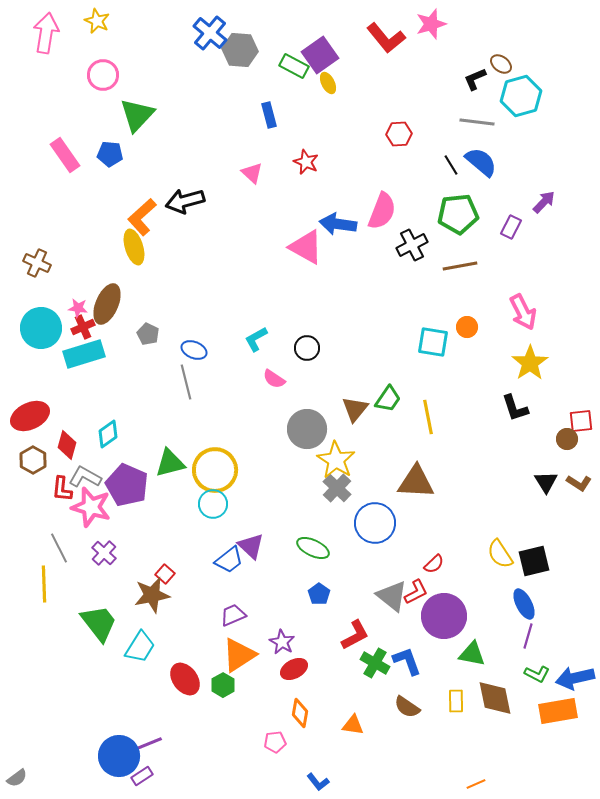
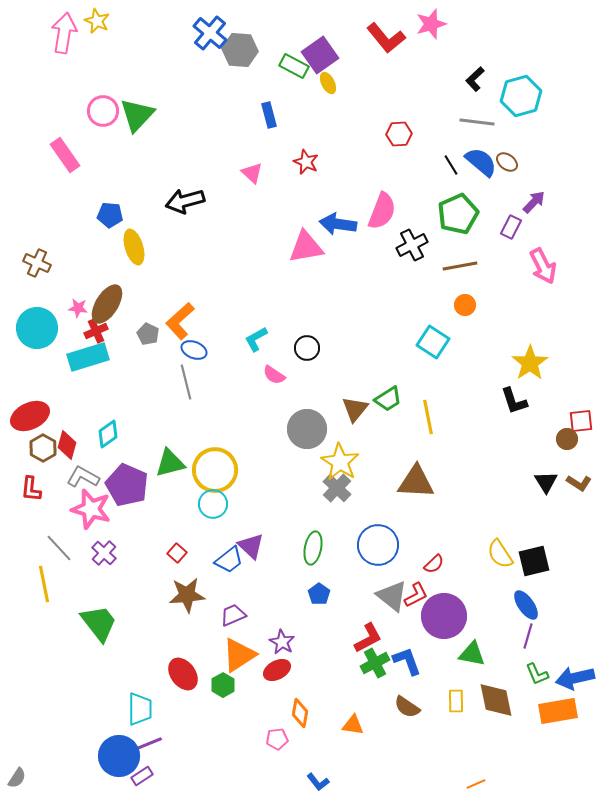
pink arrow at (46, 33): moved 18 px right
brown ellipse at (501, 64): moved 6 px right, 98 px down
pink circle at (103, 75): moved 36 px down
black L-shape at (475, 79): rotated 20 degrees counterclockwise
blue pentagon at (110, 154): moved 61 px down
purple arrow at (544, 202): moved 10 px left
green pentagon at (458, 214): rotated 18 degrees counterclockwise
orange L-shape at (142, 217): moved 38 px right, 104 px down
pink triangle at (306, 247): rotated 39 degrees counterclockwise
brown ellipse at (107, 304): rotated 9 degrees clockwise
pink arrow at (523, 312): moved 20 px right, 46 px up
red cross at (83, 327): moved 13 px right, 4 px down
orange circle at (467, 327): moved 2 px left, 22 px up
cyan circle at (41, 328): moved 4 px left
cyan square at (433, 342): rotated 24 degrees clockwise
cyan rectangle at (84, 354): moved 4 px right, 3 px down
pink semicircle at (274, 379): moved 4 px up
green trapezoid at (388, 399): rotated 24 degrees clockwise
black L-shape at (515, 408): moved 1 px left, 7 px up
brown hexagon at (33, 460): moved 10 px right, 12 px up
yellow star at (336, 460): moved 4 px right, 2 px down
gray L-shape at (85, 477): moved 2 px left
red L-shape at (62, 489): moved 31 px left
pink star at (91, 507): moved 2 px down
blue circle at (375, 523): moved 3 px right, 22 px down
gray line at (59, 548): rotated 16 degrees counterclockwise
green ellipse at (313, 548): rotated 76 degrees clockwise
red square at (165, 574): moved 12 px right, 21 px up
yellow line at (44, 584): rotated 9 degrees counterclockwise
red L-shape at (416, 592): moved 3 px down
brown star at (152, 595): moved 35 px right; rotated 6 degrees clockwise
blue ellipse at (524, 604): moved 2 px right, 1 px down; rotated 8 degrees counterclockwise
red L-shape at (355, 635): moved 13 px right, 3 px down
cyan trapezoid at (140, 647): moved 62 px down; rotated 32 degrees counterclockwise
green cross at (375, 663): rotated 32 degrees clockwise
red ellipse at (294, 669): moved 17 px left, 1 px down
green L-shape at (537, 674): rotated 40 degrees clockwise
red ellipse at (185, 679): moved 2 px left, 5 px up
brown diamond at (495, 698): moved 1 px right, 2 px down
pink pentagon at (275, 742): moved 2 px right, 3 px up
gray semicircle at (17, 778): rotated 20 degrees counterclockwise
